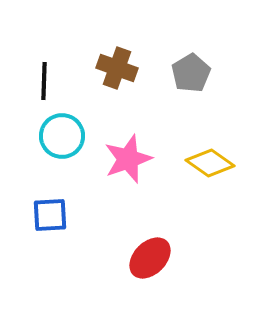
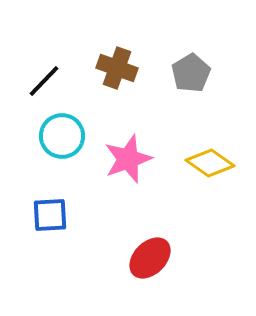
black line: rotated 42 degrees clockwise
